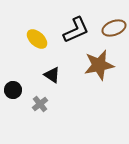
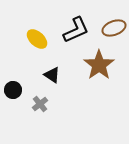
brown star: rotated 24 degrees counterclockwise
